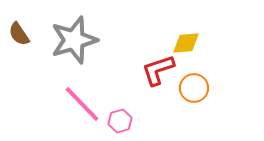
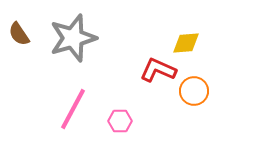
gray star: moved 1 px left, 2 px up
red L-shape: rotated 42 degrees clockwise
orange circle: moved 3 px down
pink line: moved 9 px left, 5 px down; rotated 72 degrees clockwise
pink hexagon: rotated 15 degrees clockwise
